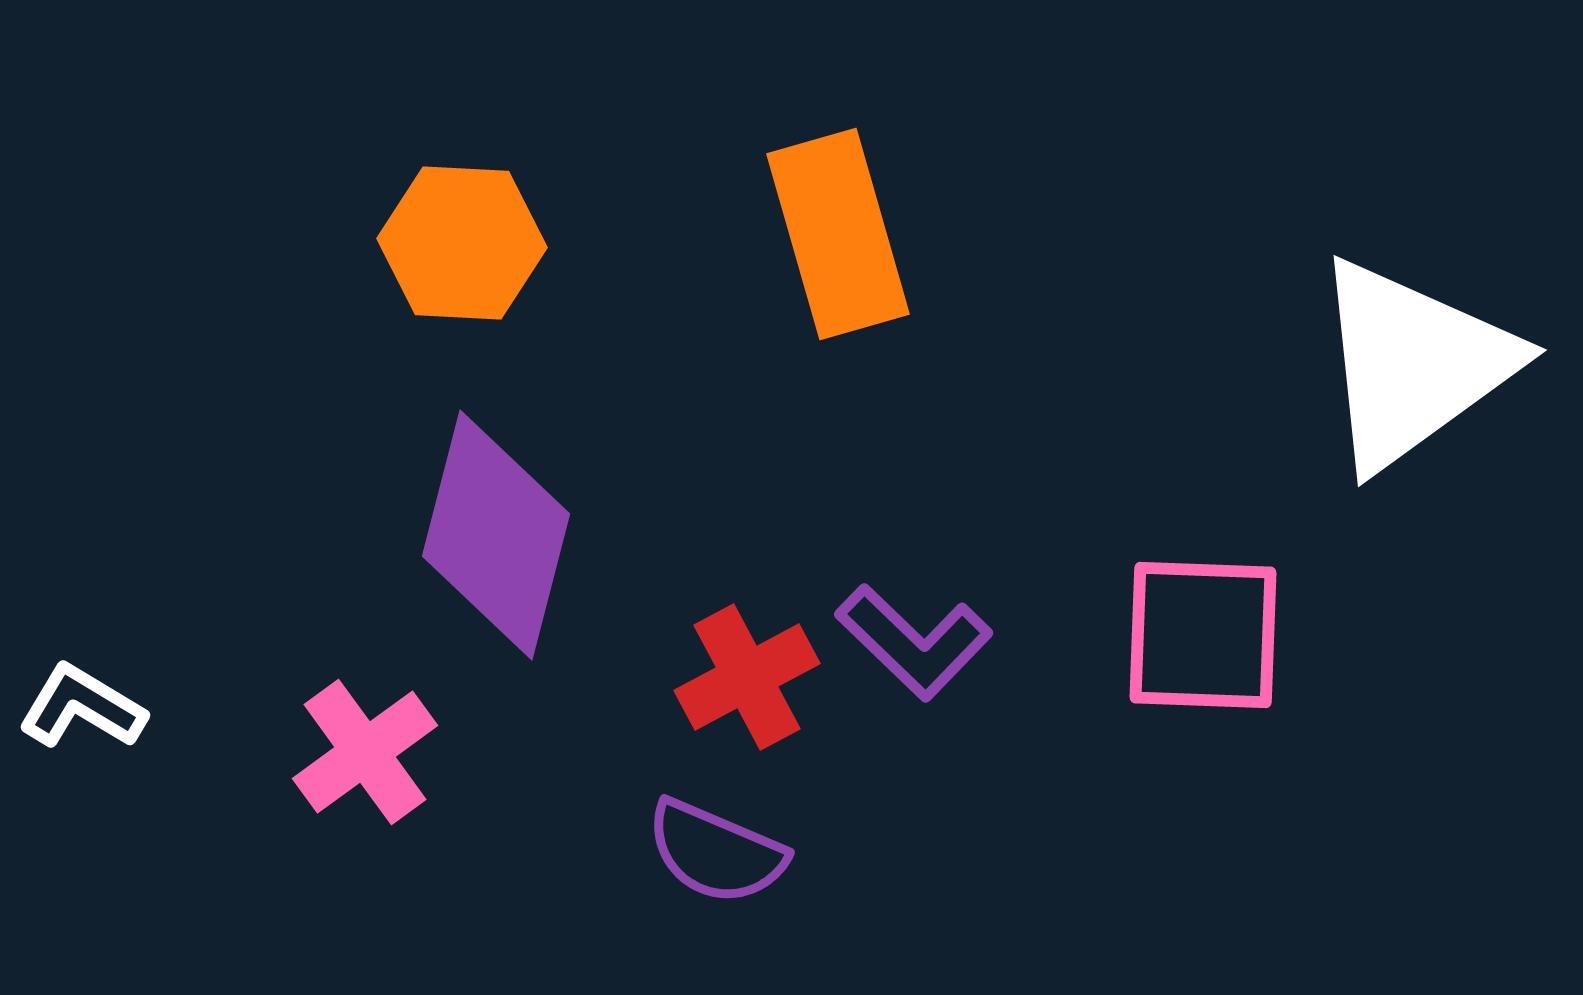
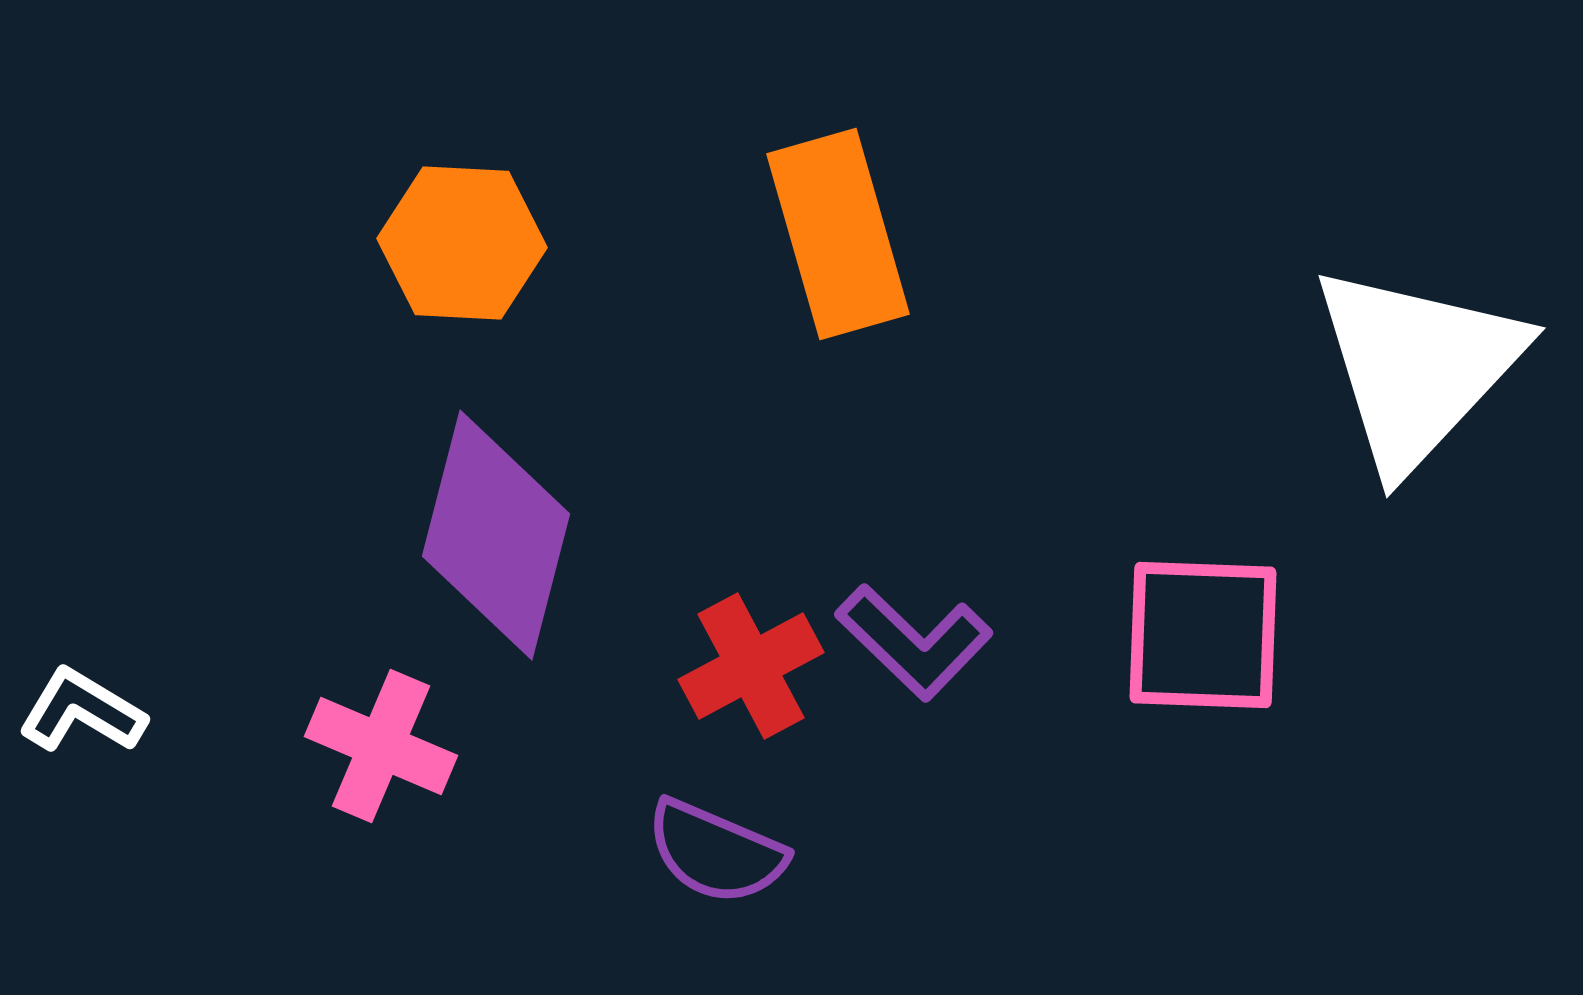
white triangle: moved 4 px right, 3 px down; rotated 11 degrees counterclockwise
red cross: moved 4 px right, 11 px up
white L-shape: moved 4 px down
pink cross: moved 16 px right, 6 px up; rotated 31 degrees counterclockwise
